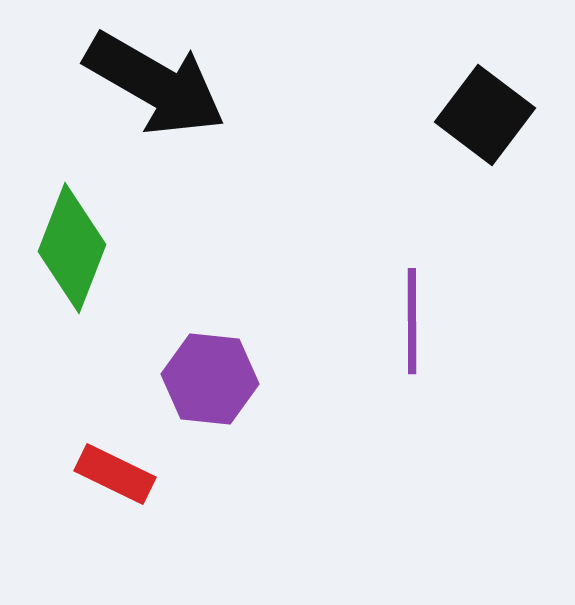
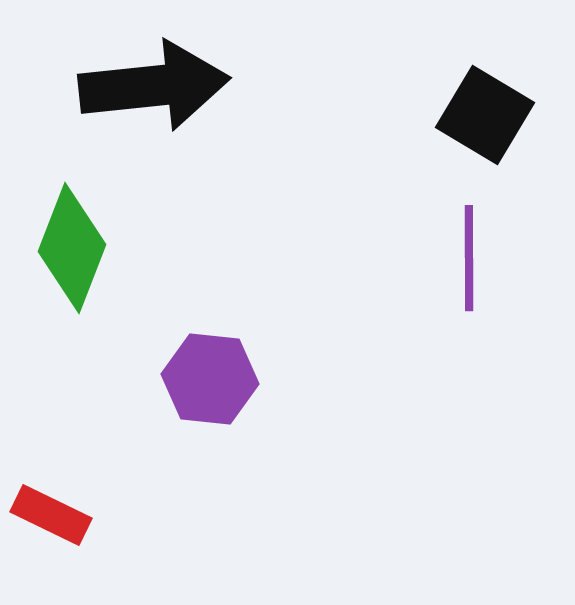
black arrow: moved 1 px left, 2 px down; rotated 36 degrees counterclockwise
black square: rotated 6 degrees counterclockwise
purple line: moved 57 px right, 63 px up
red rectangle: moved 64 px left, 41 px down
